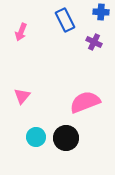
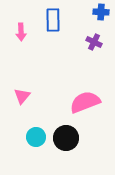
blue rectangle: moved 12 px left; rotated 25 degrees clockwise
pink arrow: rotated 24 degrees counterclockwise
